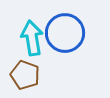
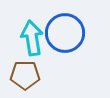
brown pentagon: rotated 20 degrees counterclockwise
